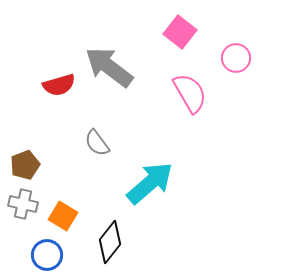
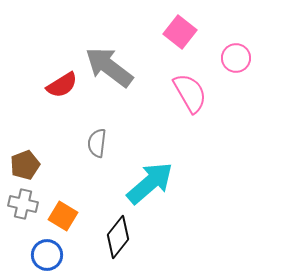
red semicircle: moved 3 px right; rotated 16 degrees counterclockwise
gray semicircle: rotated 44 degrees clockwise
black diamond: moved 8 px right, 5 px up
